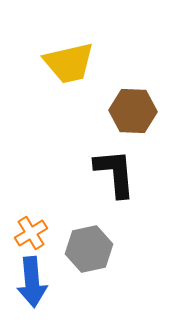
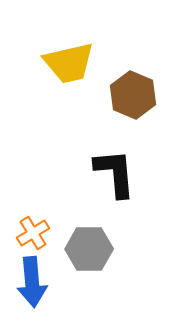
brown hexagon: moved 16 px up; rotated 21 degrees clockwise
orange cross: moved 2 px right
gray hexagon: rotated 12 degrees clockwise
